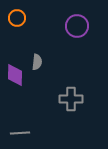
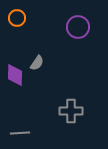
purple circle: moved 1 px right, 1 px down
gray semicircle: moved 1 px down; rotated 28 degrees clockwise
gray cross: moved 12 px down
